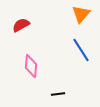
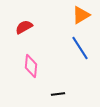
orange triangle: moved 1 px down; rotated 18 degrees clockwise
red semicircle: moved 3 px right, 2 px down
blue line: moved 1 px left, 2 px up
